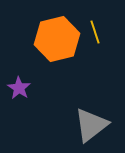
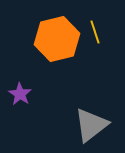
purple star: moved 1 px right, 6 px down
